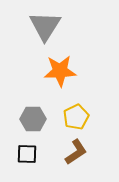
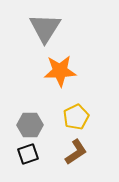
gray triangle: moved 2 px down
gray hexagon: moved 3 px left, 6 px down
black square: moved 1 px right; rotated 20 degrees counterclockwise
